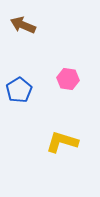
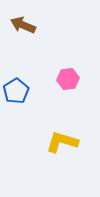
pink hexagon: rotated 15 degrees counterclockwise
blue pentagon: moved 3 px left, 1 px down
